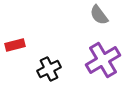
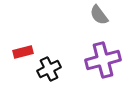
red rectangle: moved 8 px right, 7 px down
purple cross: rotated 16 degrees clockwise
